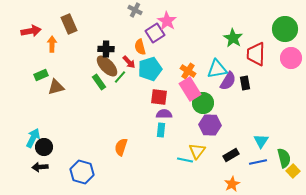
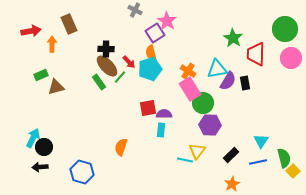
orange semicircle at (140, 47): moved 11 px right, 6 px down
red square at (159, 97): moved 11 px left, 11 px down; rotated 18 degrees counterclockwise
black rectangle at (231, 155): rotated 14 degrees counterclockwise
